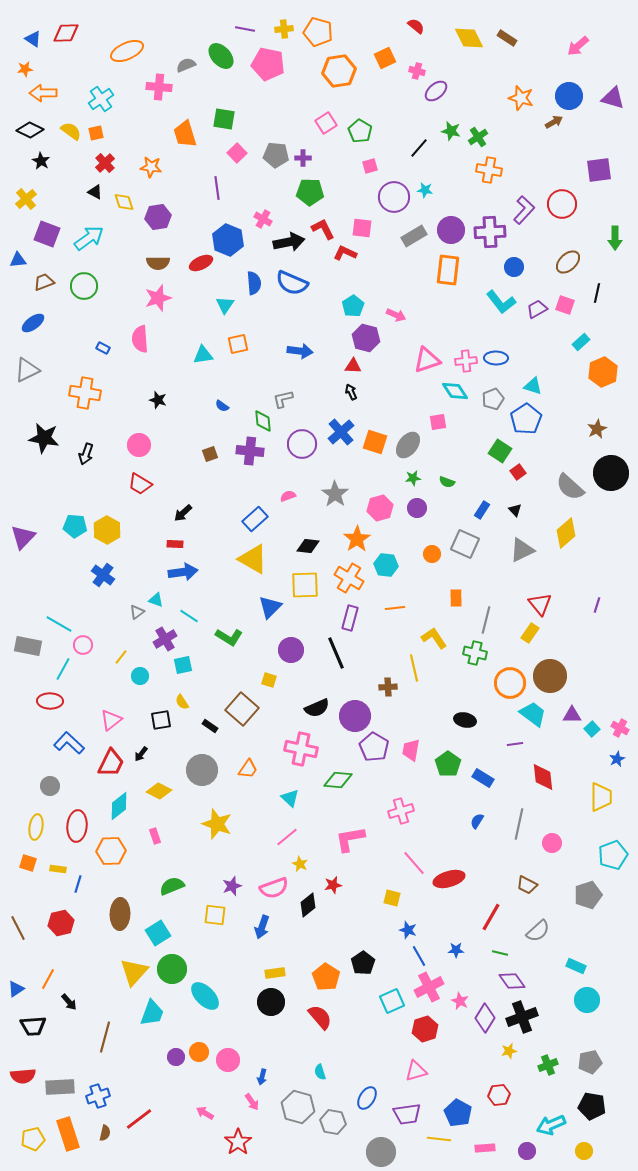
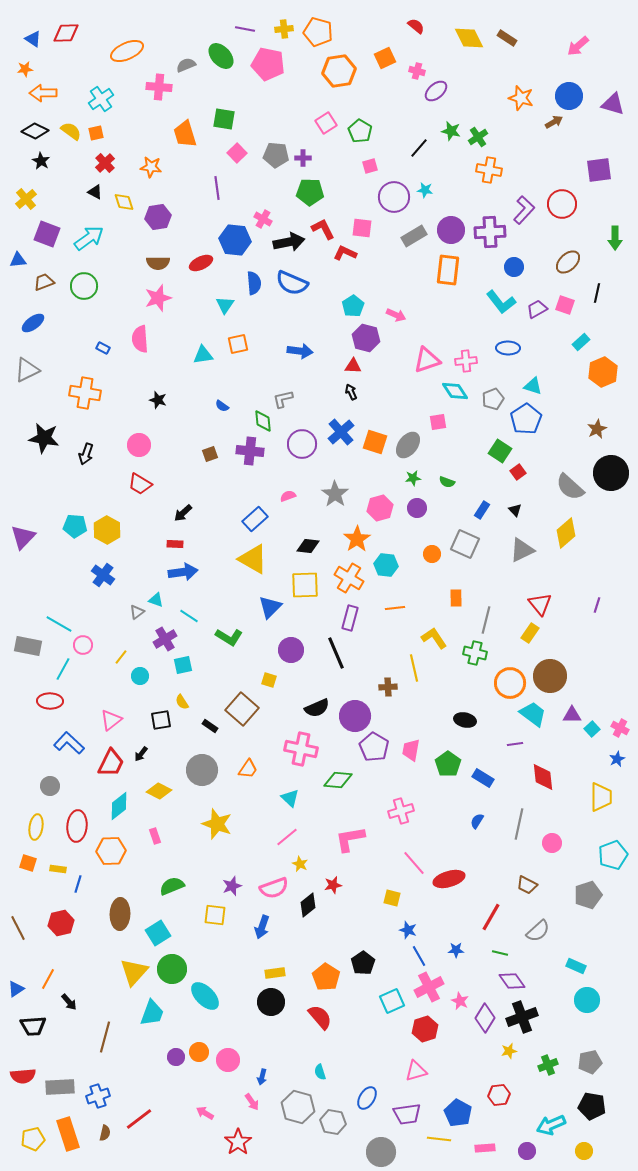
purple triangle at (613, 98): moved 6 px down
black diamond at (30, 130): moved 5 px right, 1 px down
blue hexagon at (228, 240): moved 7 px right; rotated 16 degrees counterclockwise
blue ellipse at (496, 358): moved 12 px right, 10 px up
